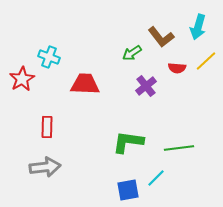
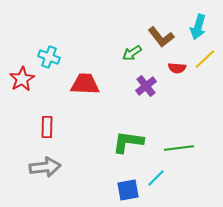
yellow line: moved 1 px left, 2 px up
